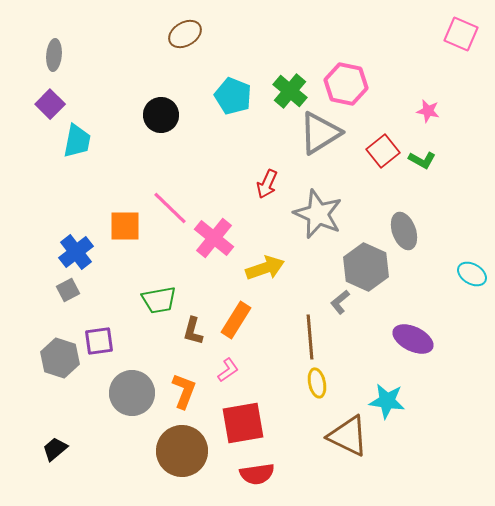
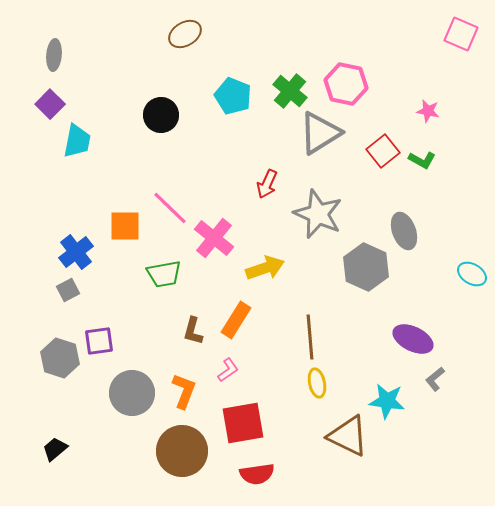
green trapezoid at (159, 300): moved 5 px right, 26 px up
gray L-shape at (340, 302): moved 95 px right, 77 px down
